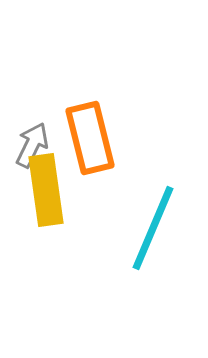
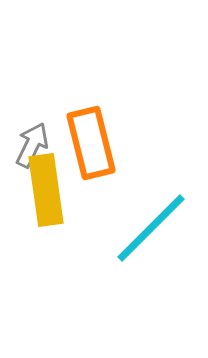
orange rectangle: moved 1 px right, 5 px down
cyan line: moved 2 px left; rotated 22 degrees clockwise
